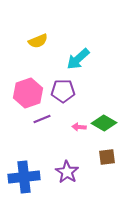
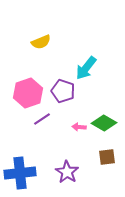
yellow semicircle: moved 3 px right, 1 px down
cyan arrow: moved 8 px right, 9 px down; rotated 10 degrees counterclockwise
purple pentagon: rotated 20 degrees clockwise
purple line: rotated 12 degrees counterclockwise
blue cross: moved 4 px left, 4 px up
